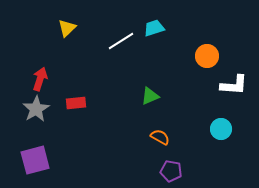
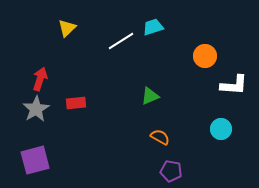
cyan trapezoid: moved 1 px left, 1 px up
orange circle: moved 2 px left
